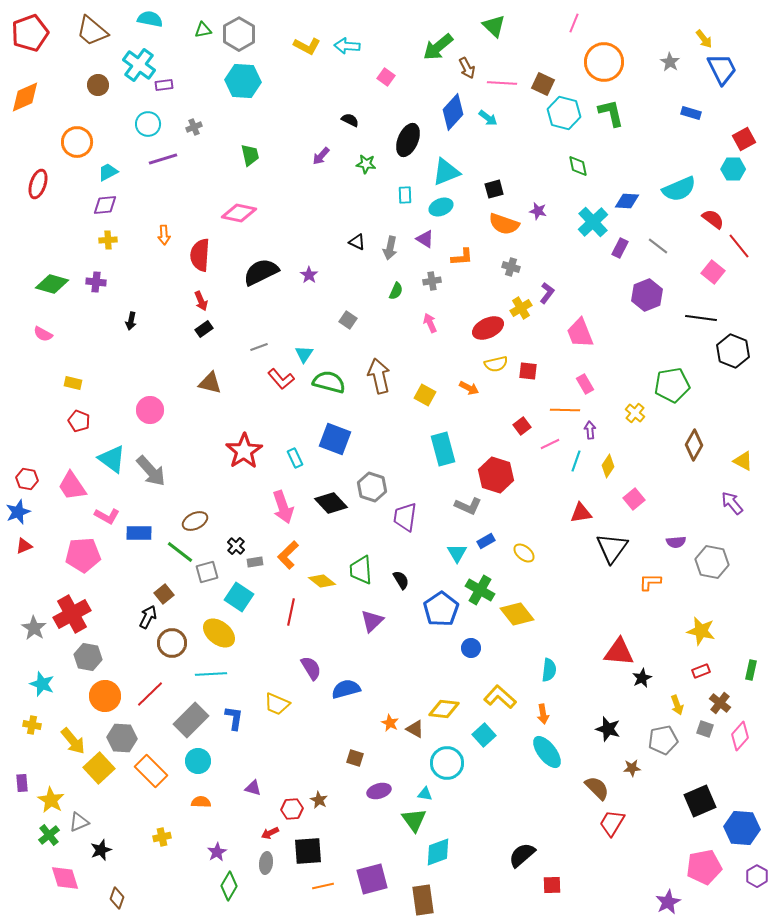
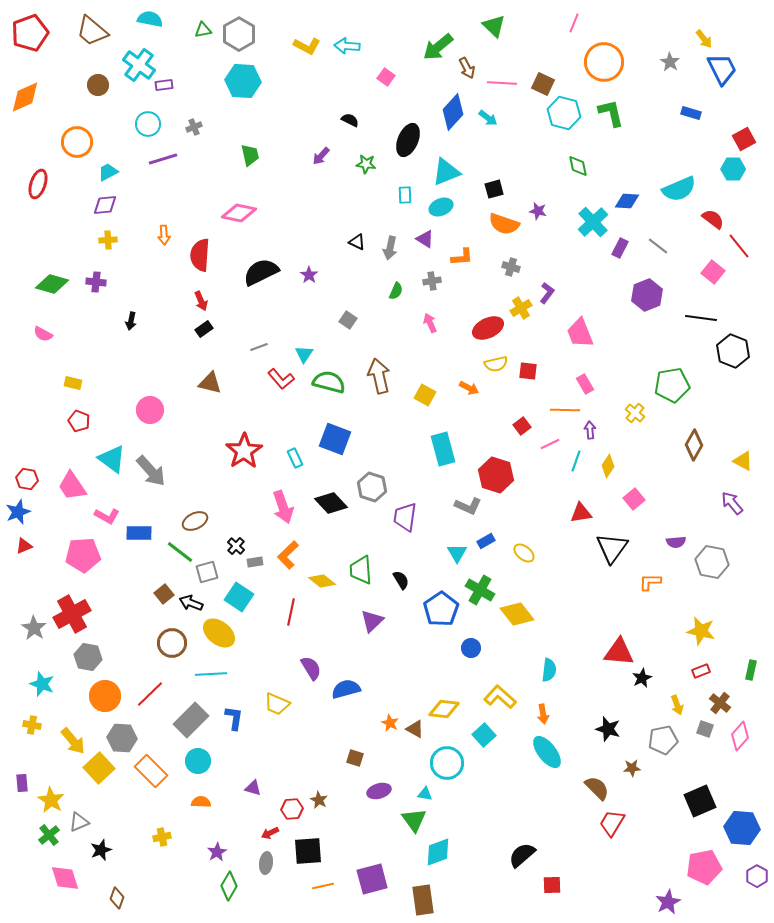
black arrow at (148, 617): moved 43 px right, 14 px up; rotated 95 degrees counterclockwise
